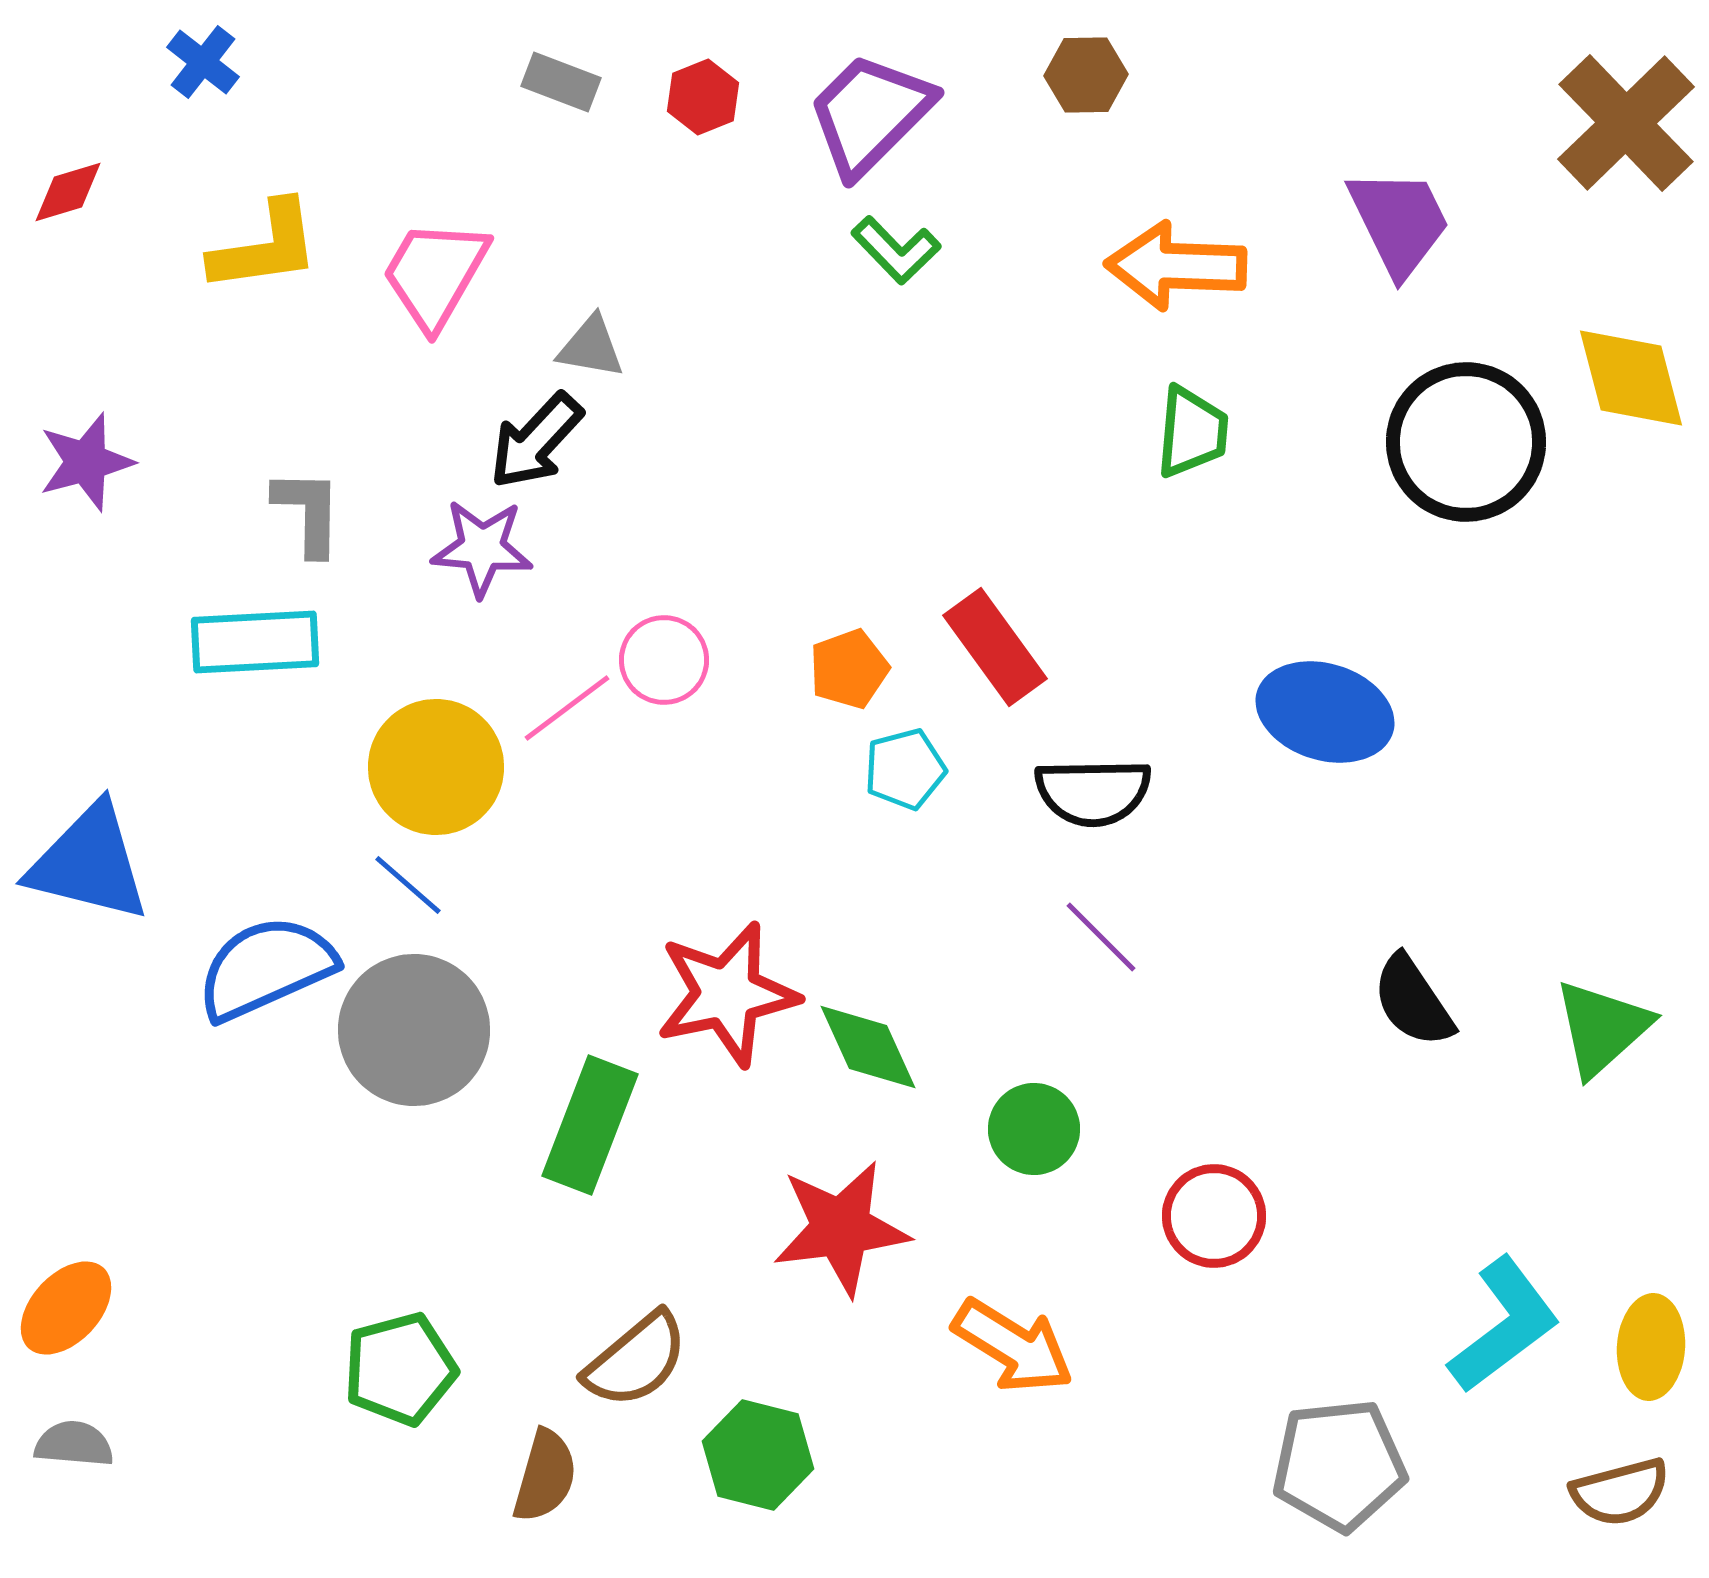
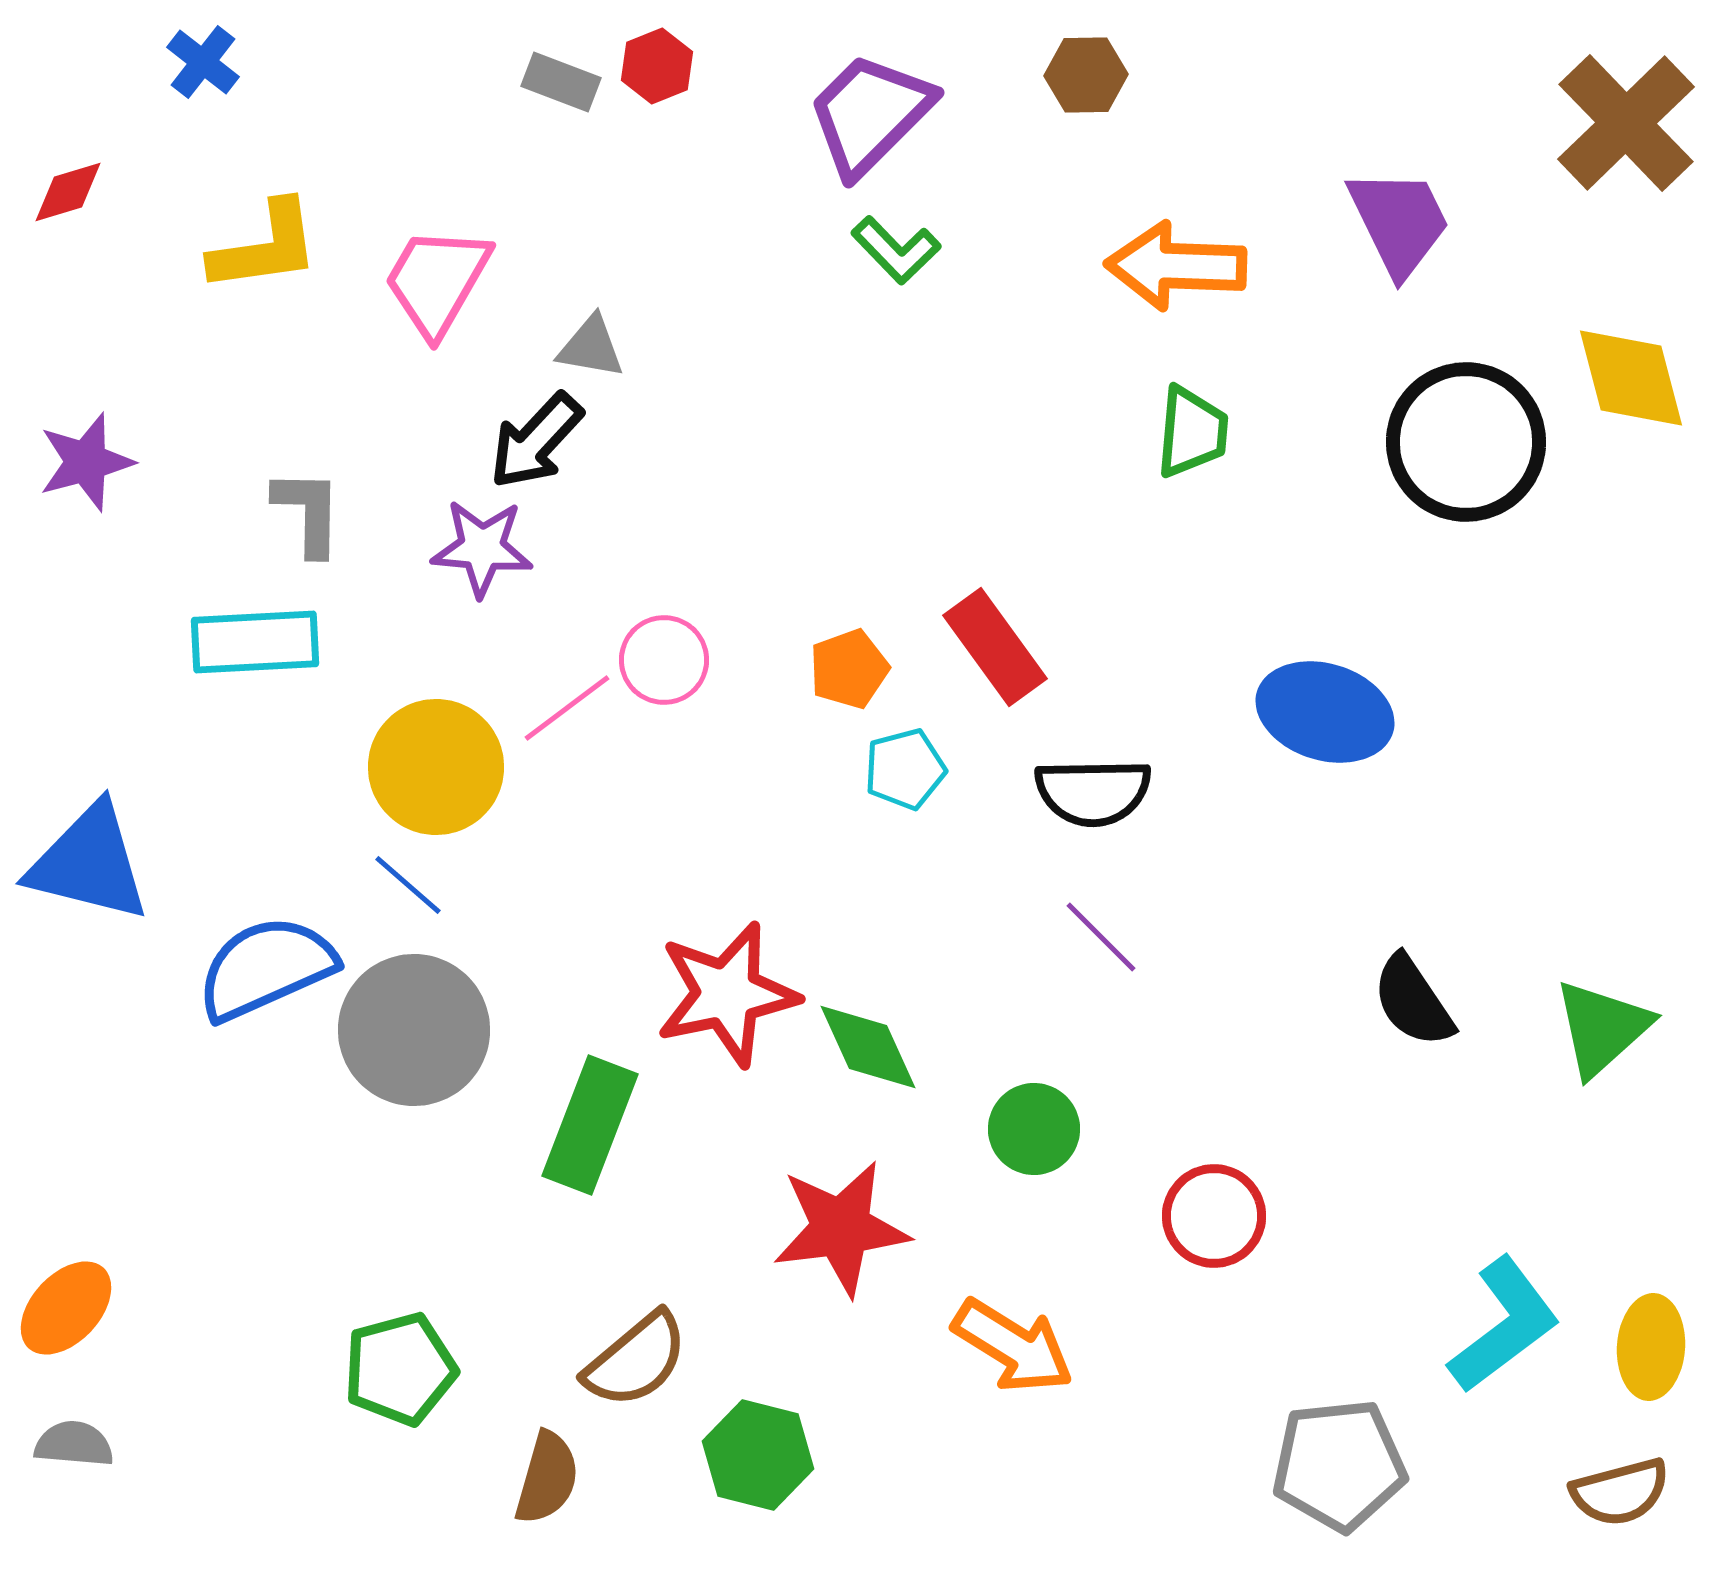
red hexagon at (703, 97): moved 46 px left, 31 px up
pink trapezoid at (435, 274): moved 2 px right, 7 px down
brown semicircle at (545, 1476): moved 2 px right, 2 px down
